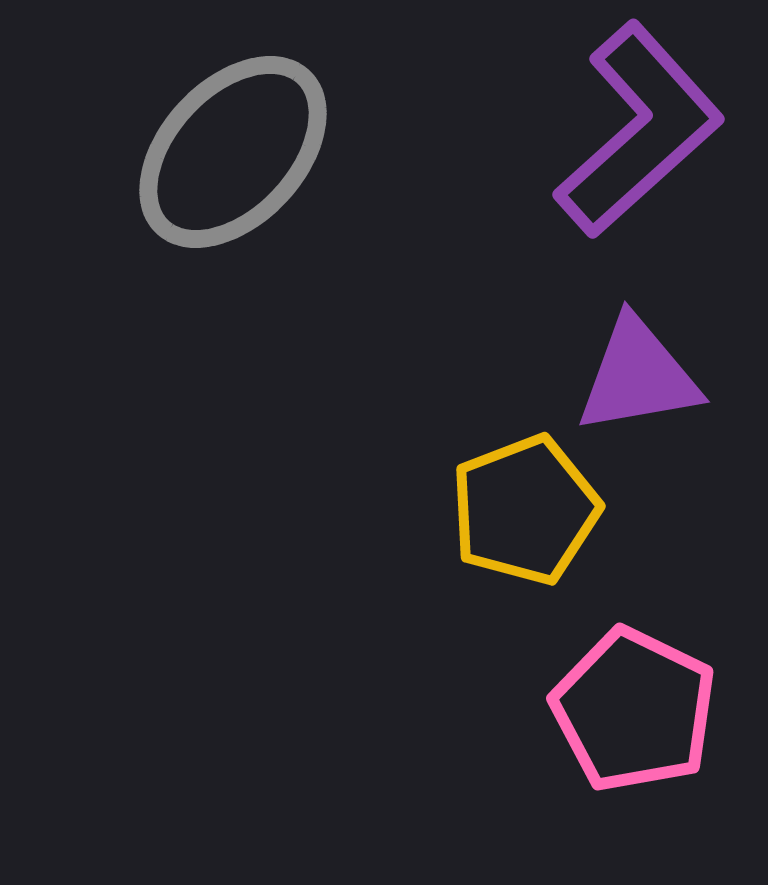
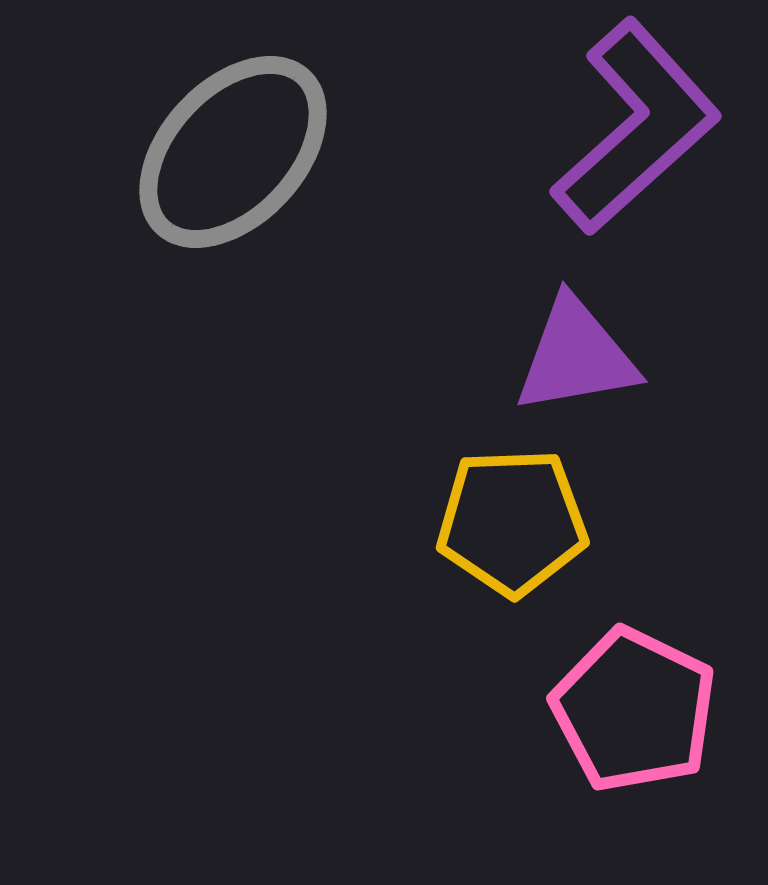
purple L-shape: moved 3 px left, 3 px up
purple triangle: moved 62 px left, 20 px up
yellow pentagon: moved 13 px left, 12 px down; rotated 19 degrees clockwise
